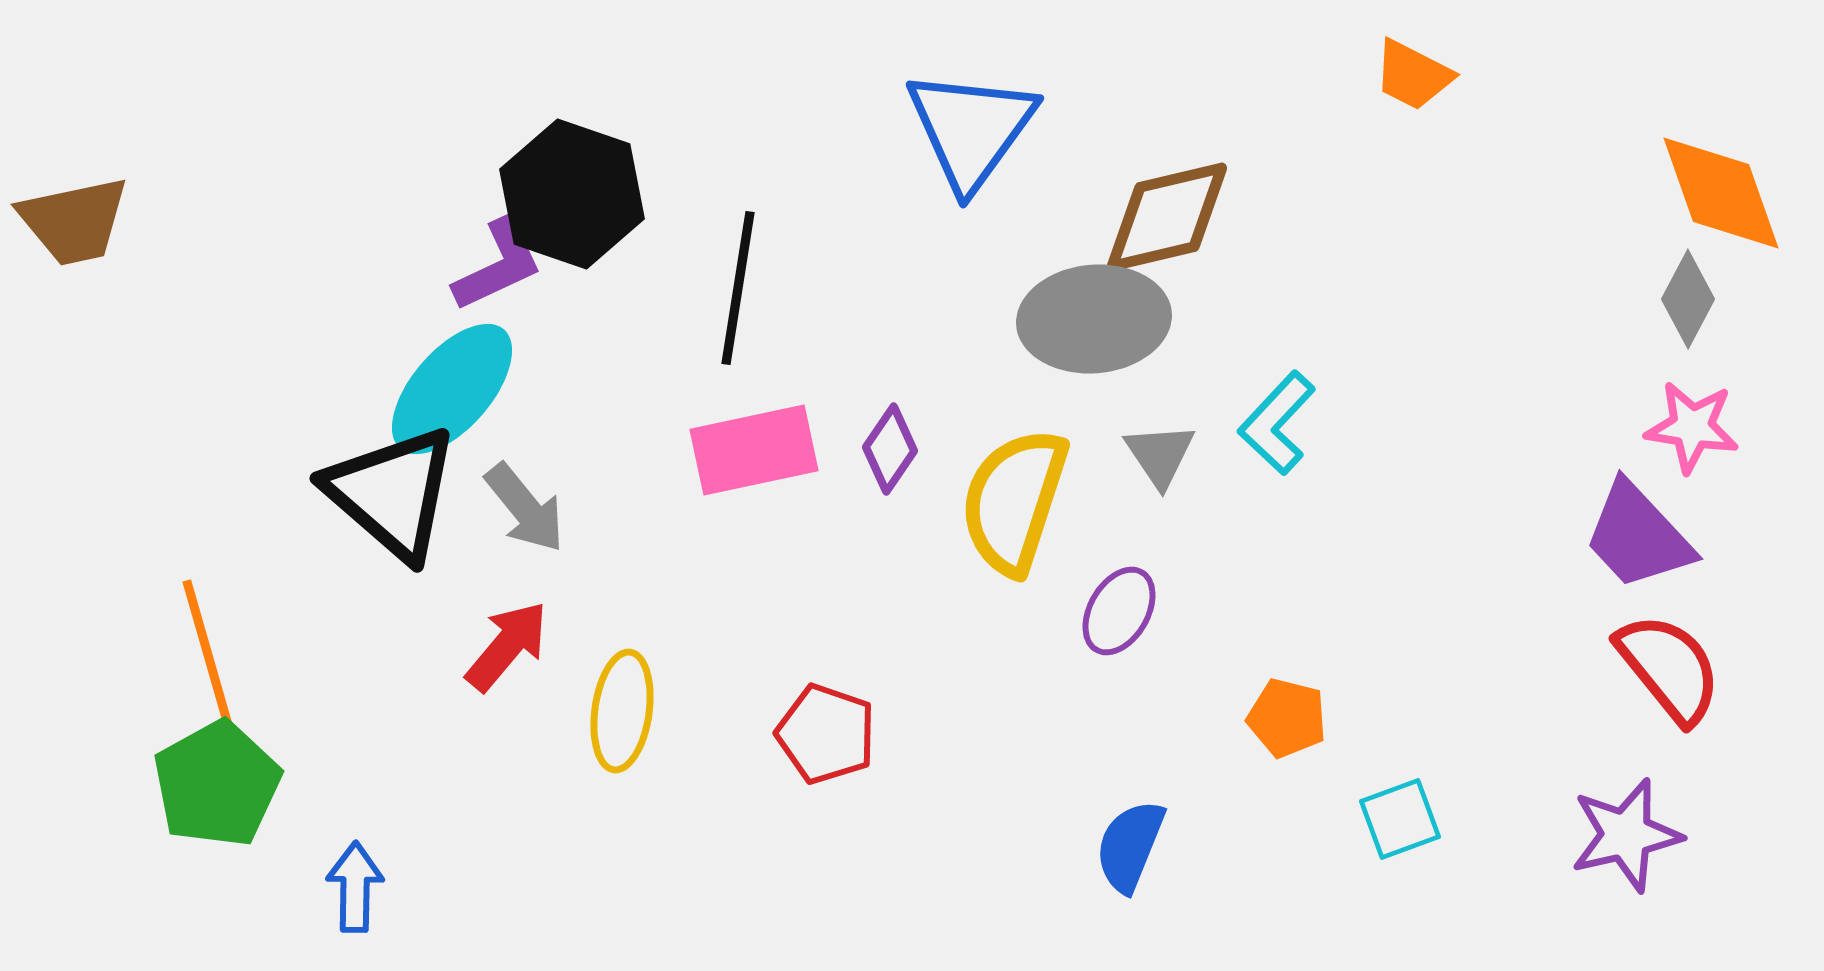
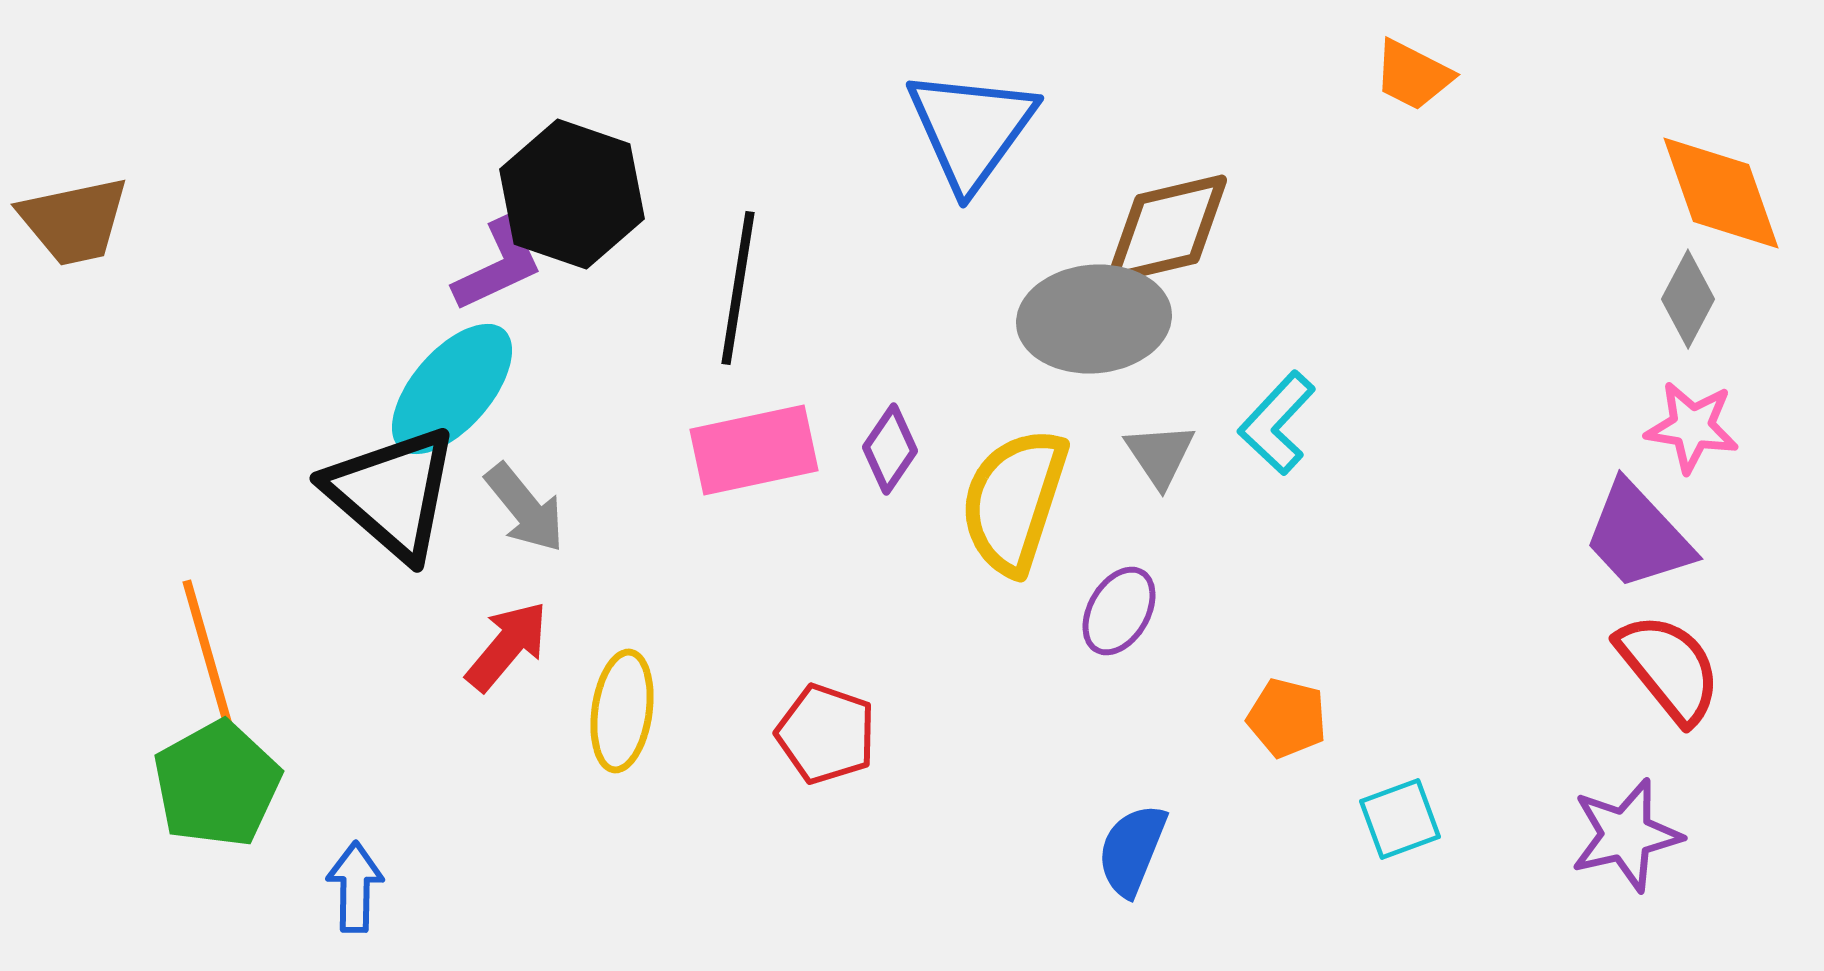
brown diamond: moved 12 px down
blue semicircle: moved 2 px right, 4 px down
